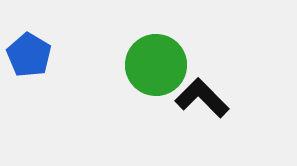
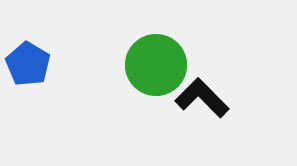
blue pentagon: moved 1 px left, 9 px down
